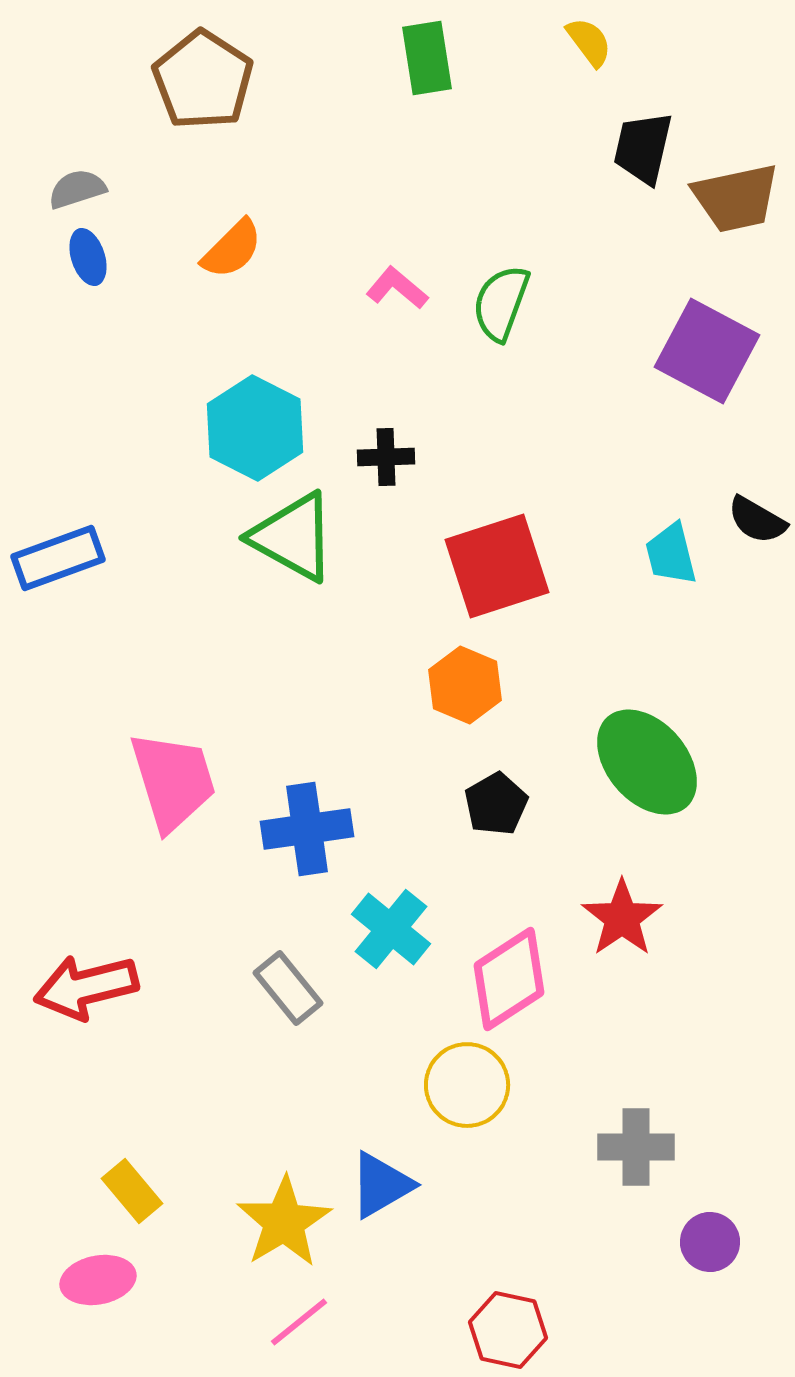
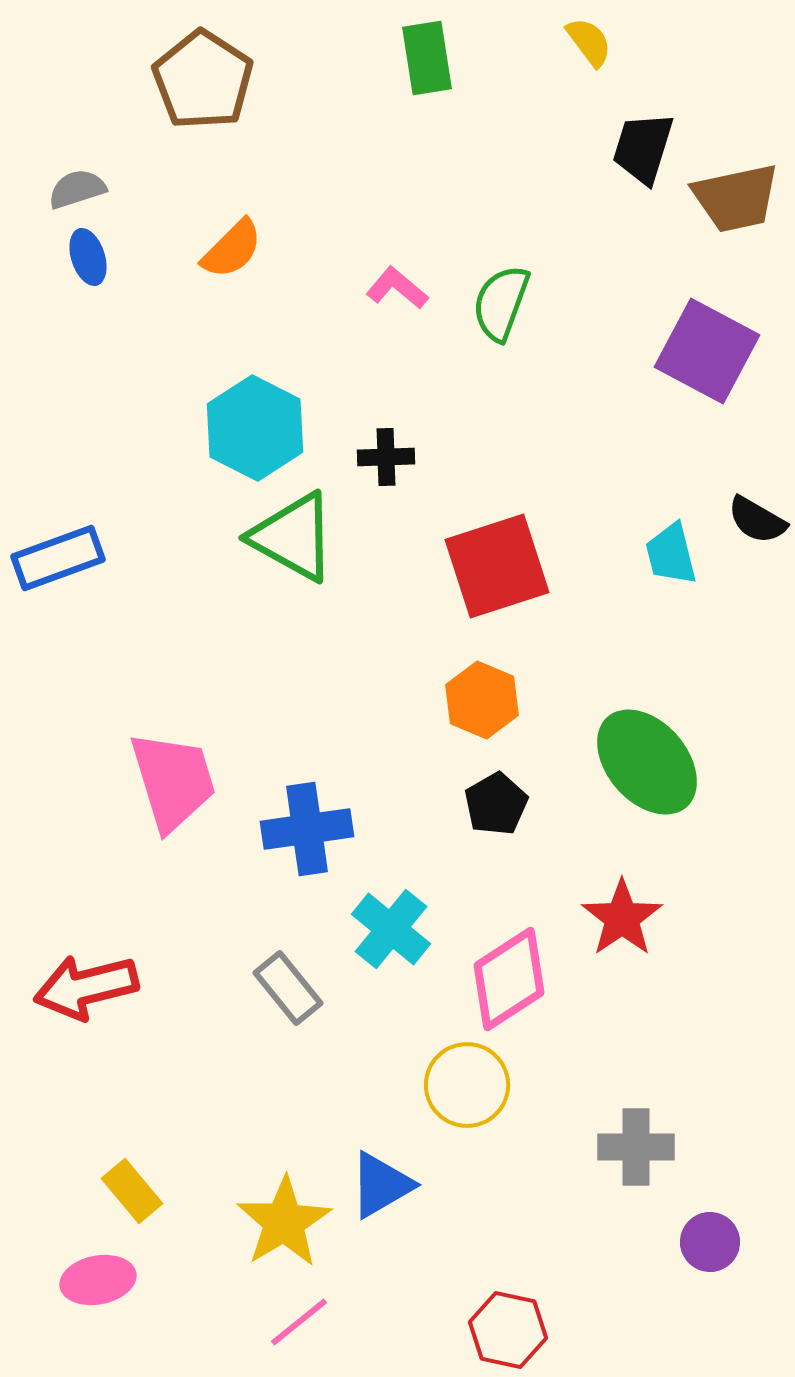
black trapezoid: rotated 4 degrees clockwise
orange hexagon: moved 17 px right, 15 px down
